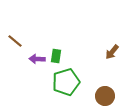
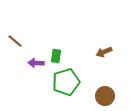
brown arrow: moved 8 px left; rotated 28 degrees clockwise
purple arrow: moved 1 px left, 4 px down
